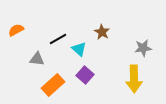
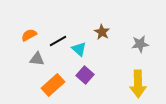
orange semicircle: moved 13 px right, 5 px down
black line: moved 2 px down
gray star: moved 3 px left, 4 px up
yellow arrow: moved 4 px right, 5 px down
